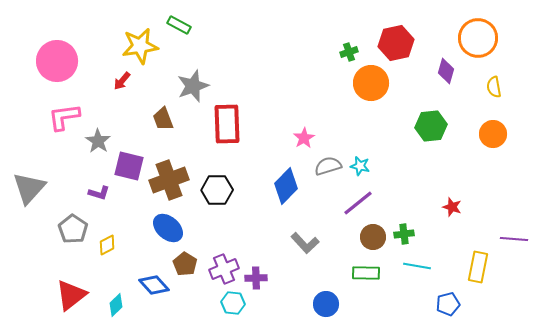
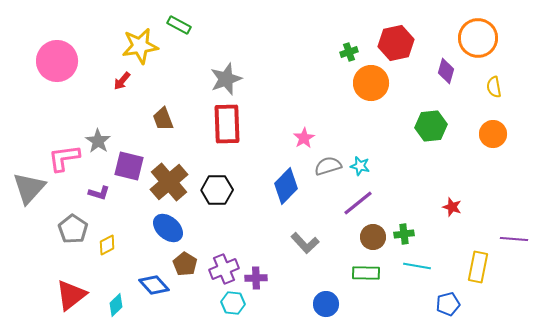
gray star at (193, 86): moved 33 px right, 7 px up
pink L-shape at (64, 117): moved 41 px down
brown cross at (169, 180): moved 2 px down; rotated 21 degrees counterclockwise
